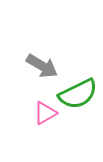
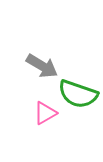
green semicircle: rotated 45 degrees clockwise
